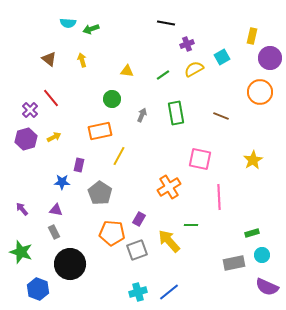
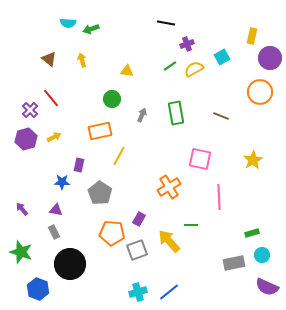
green line at (163, 75): moved 7 px right, 9 px up
